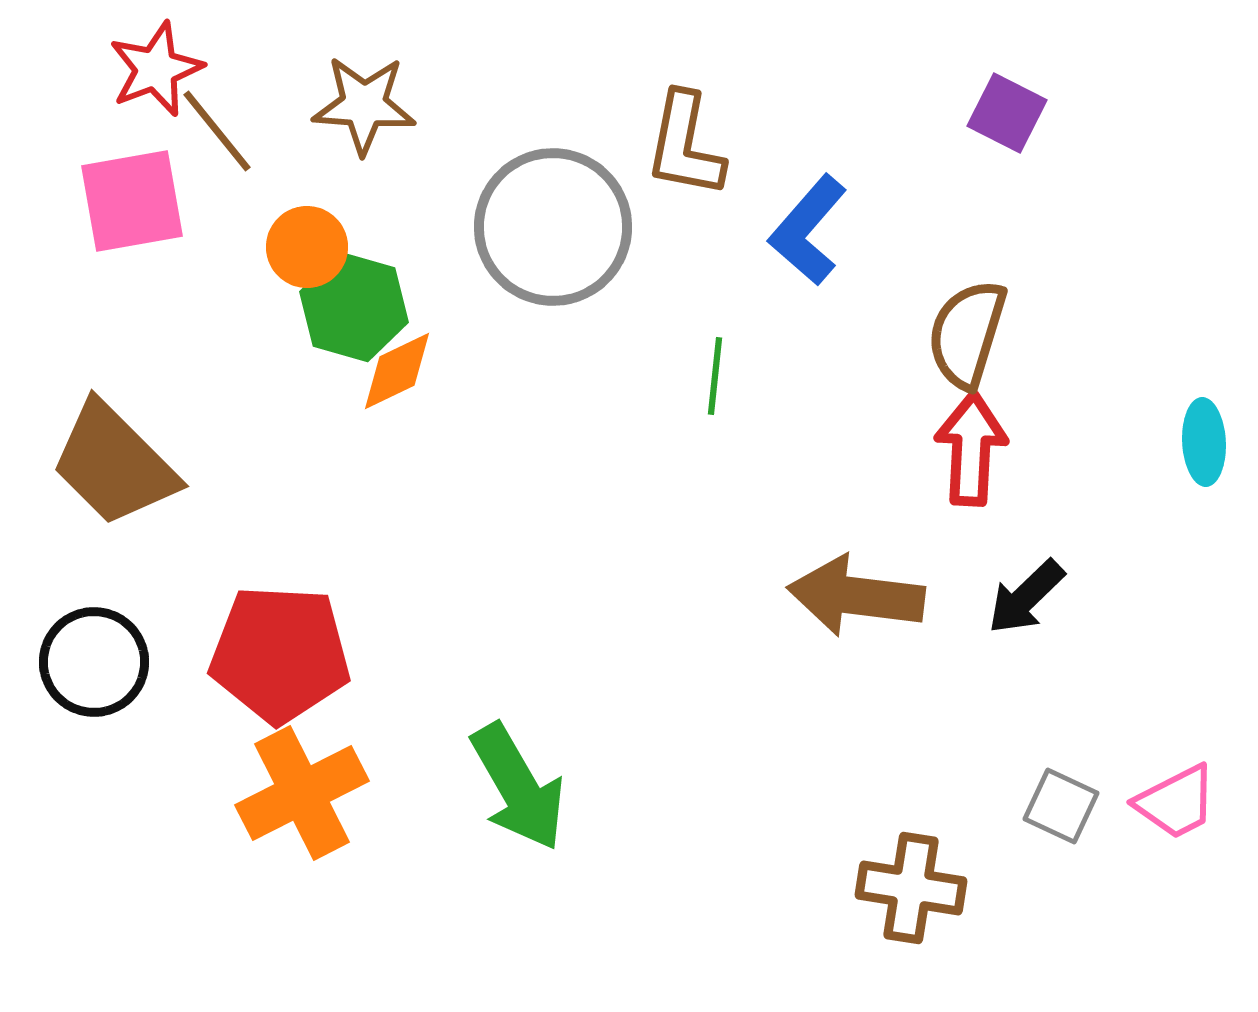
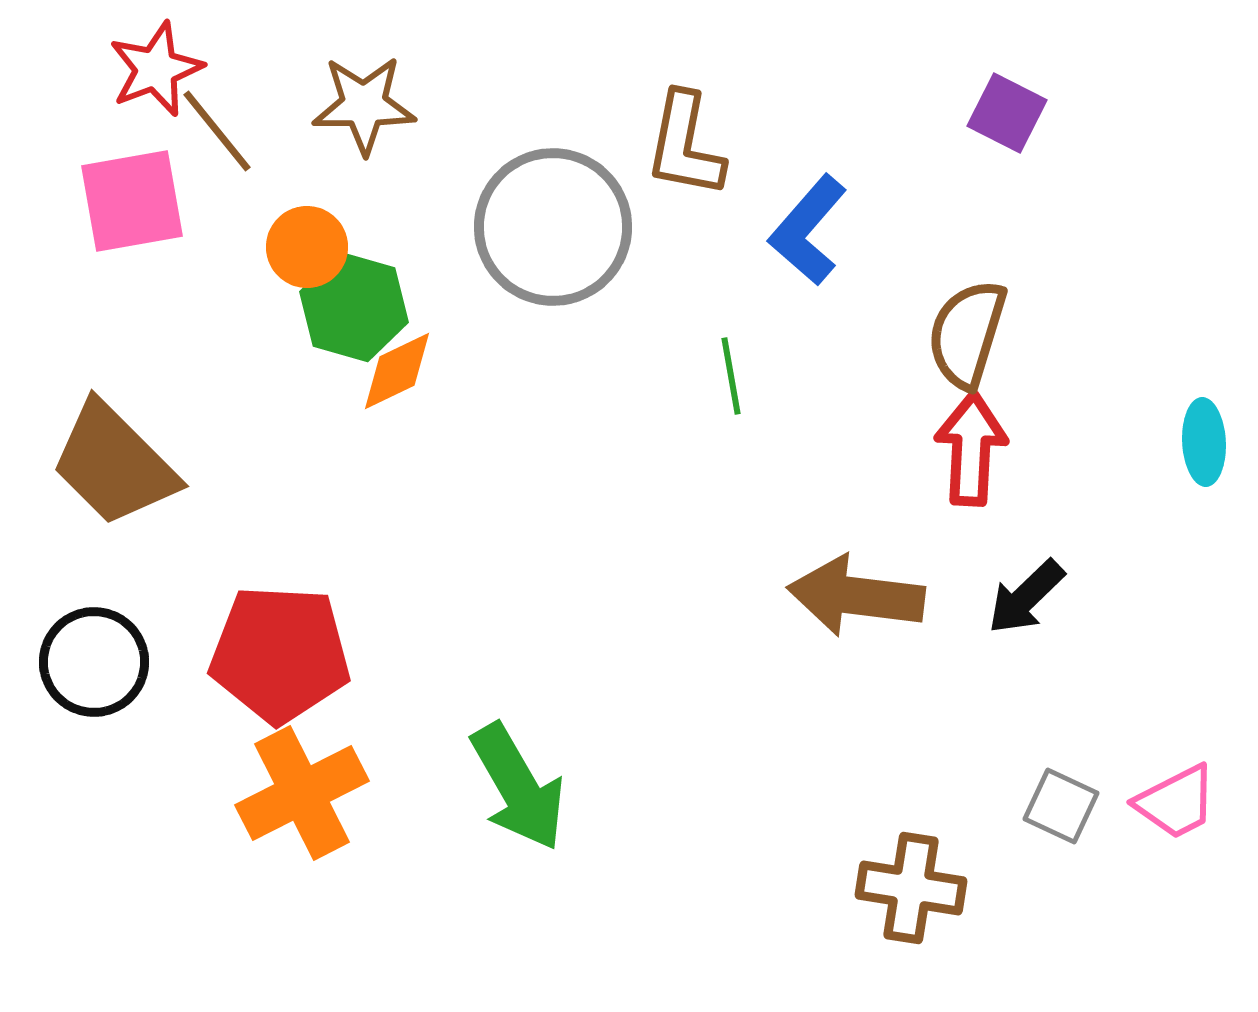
brown star: rotated 4 degrees counterclockwise
green line: moved 16 px right; rotated 16 degrees counterclockwise
